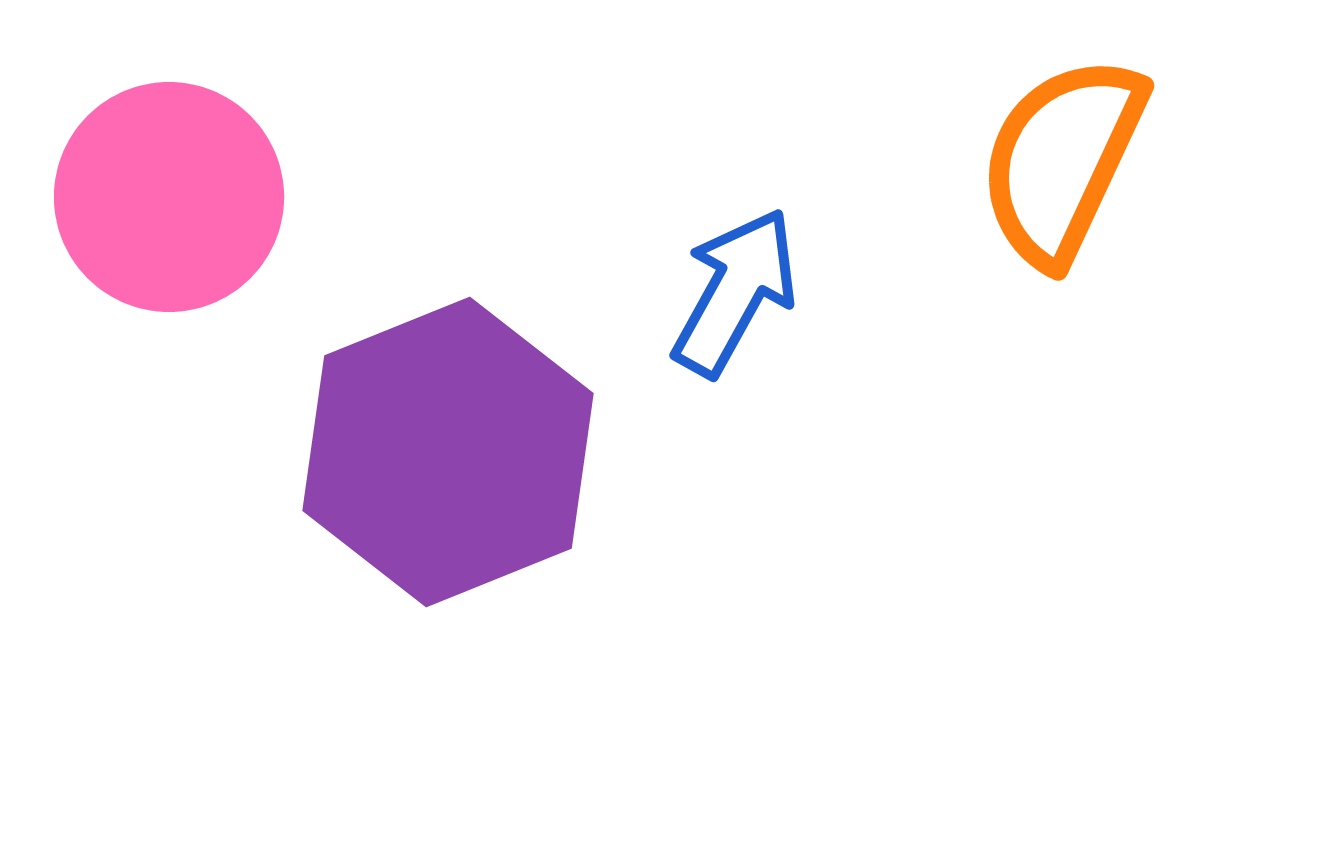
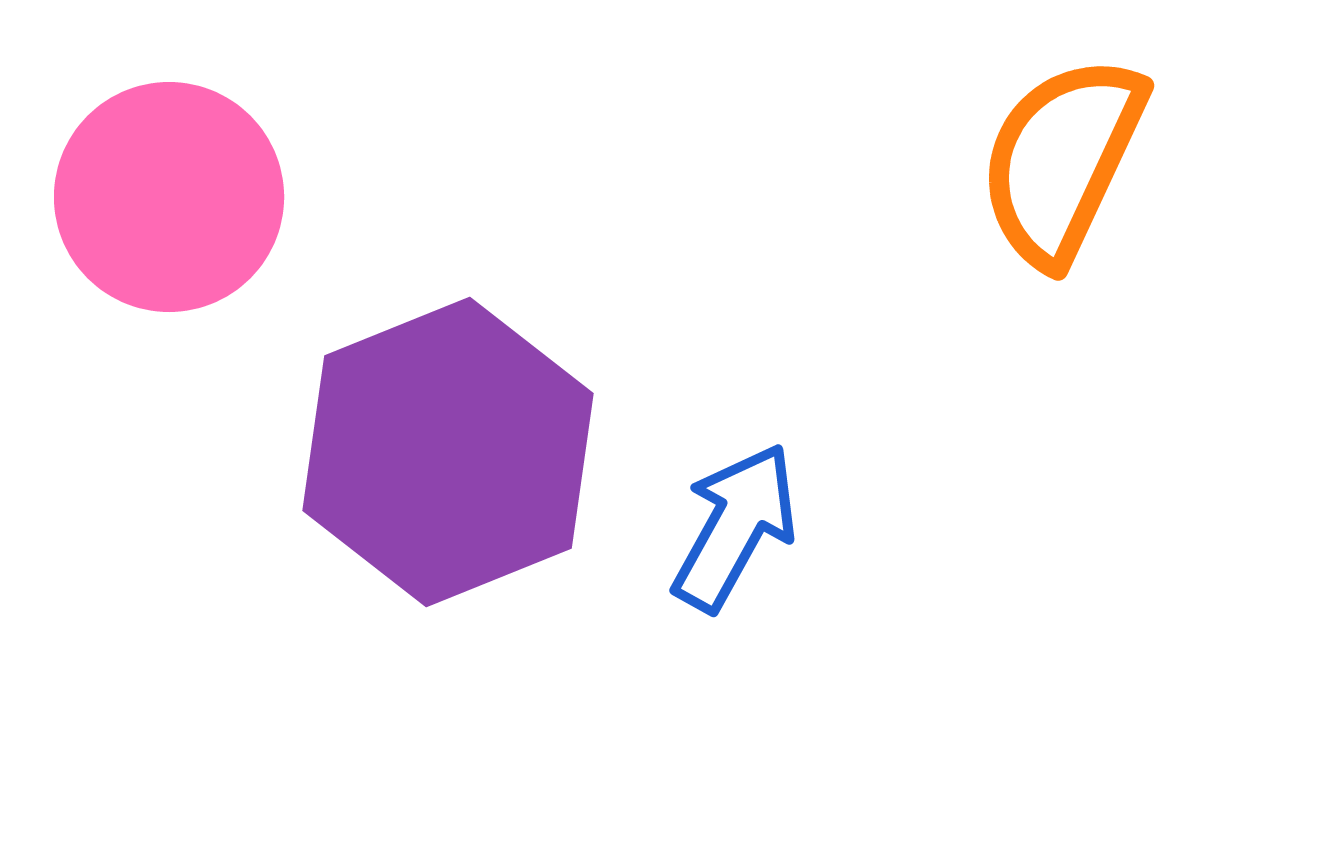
blue arrow: moved 235 px down
